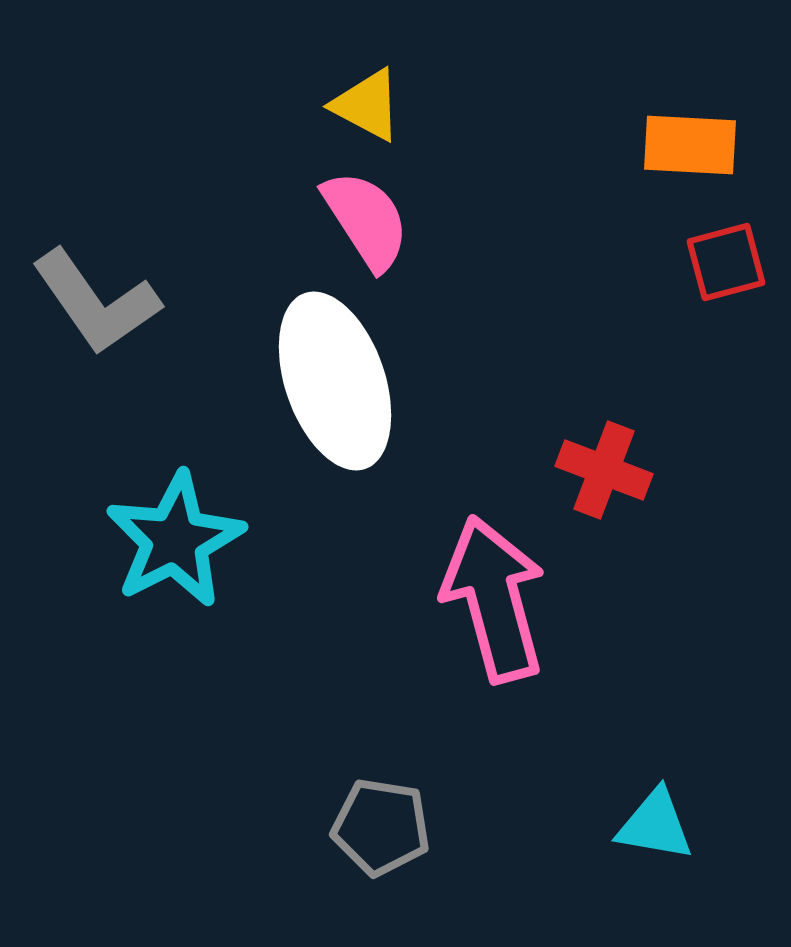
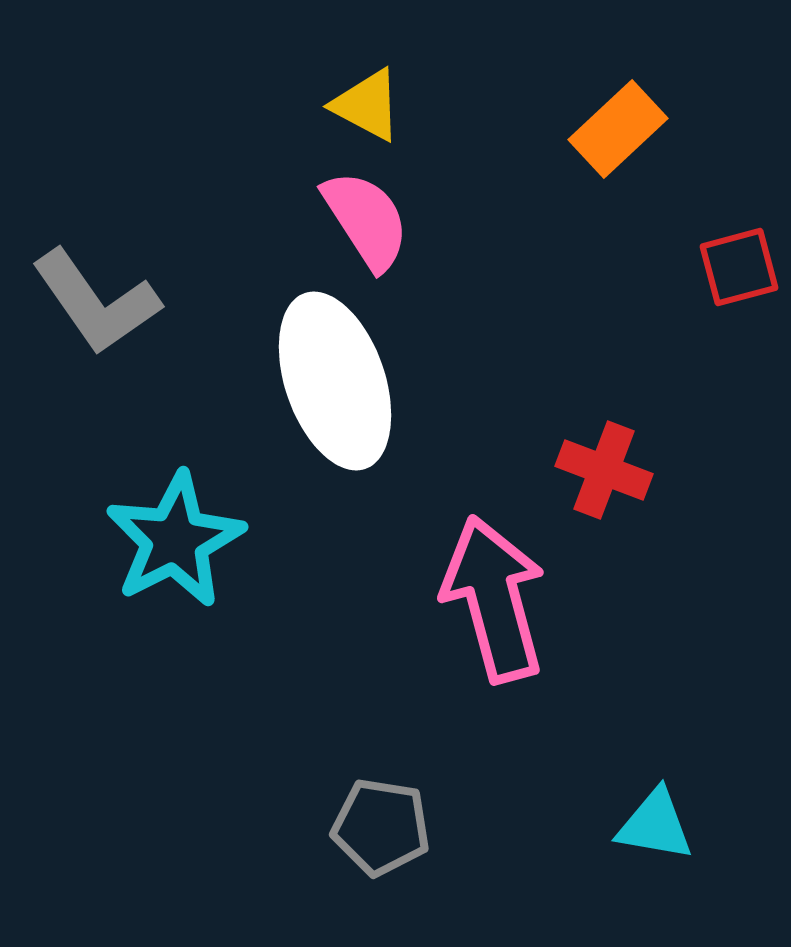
orange rectangle: moved 72 px left, 16 px up; rotated 46 degrees counterclockwise
red square: moved 13 px right, 5 px down
